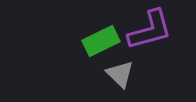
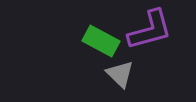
green rectangle: rotated 54 degrees clockwise
